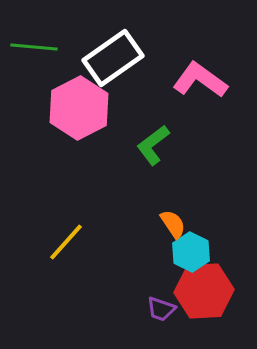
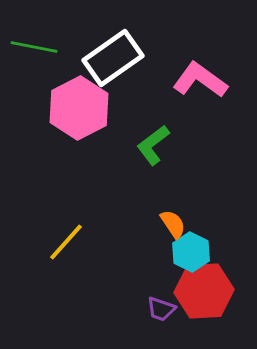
green line: rotated 6 degrees clockwise
